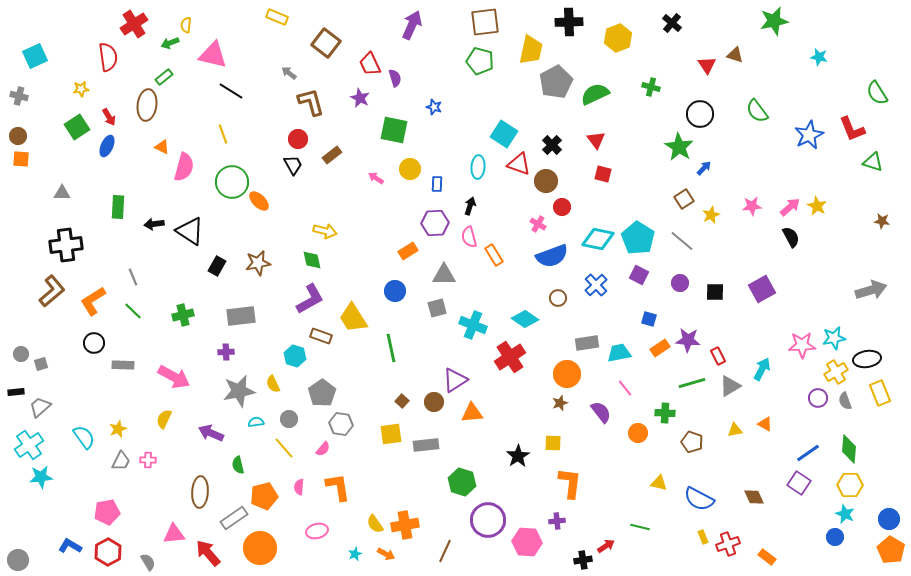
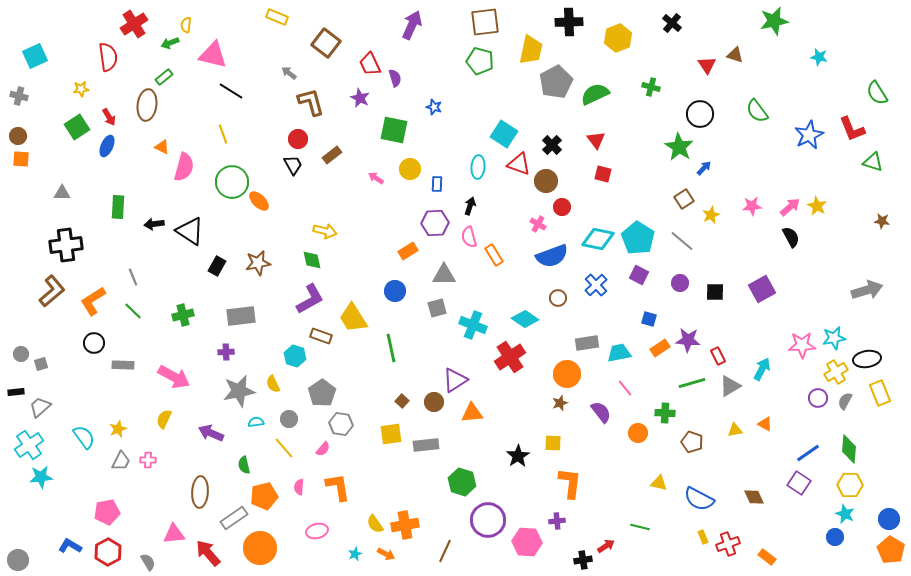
gray arrow at (871, 290): moved 4 px left
gray semicircle at (845, 401): rotated 48 degrees clockwise
green semicircle at (238, 465): moved 6 px right
